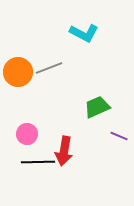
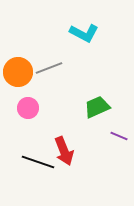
pink circle: moved 1 px right, 26 px up
red arrow: rotated 32 degrees counterclockwise
black line: rotated 20 degrees clockwise
